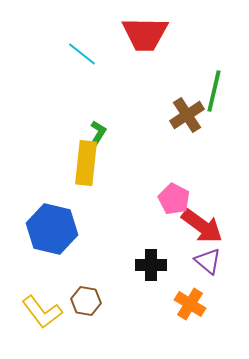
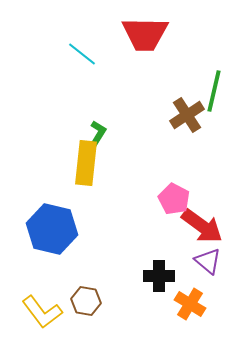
black cross: moved 8 px right, 11 px down
